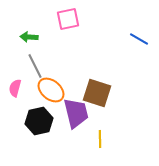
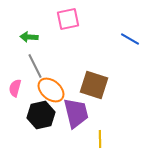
blue line: moved 9 px left
brown square: moved 3 px left, 8 px up
black hexagon: moved 2 px right, 6 px up
